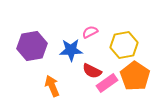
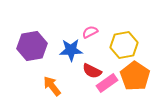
orange arrow: rotated 15 degrees counterclockwise
